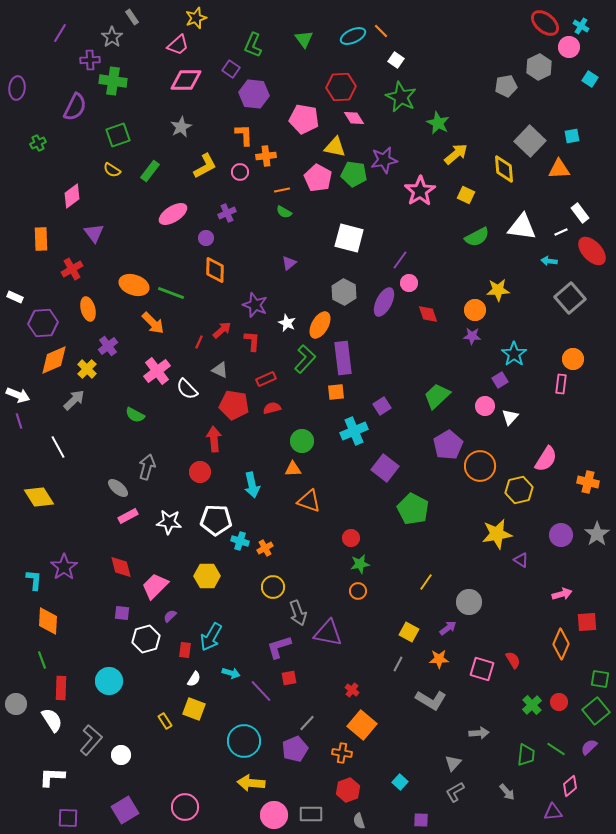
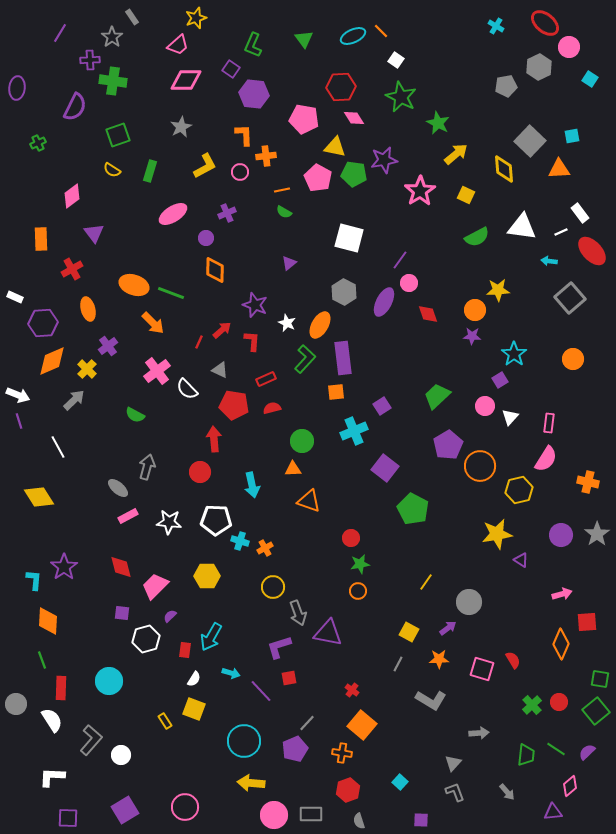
cyan cross at (581, 26): moved 85 px left
green rectangle at (150, 171): rotated 20 degrees counterclockwise
orange diamond at (54, 360): moved 2 px left, 1 px down
pink rectangle at (561, 384): moved 12 px left, 39 px down
purple semicircle at (589, 747): moved 2 px left, 5 px down
gray L-shape at (455, 792): rotated 100 degrees clockwise
